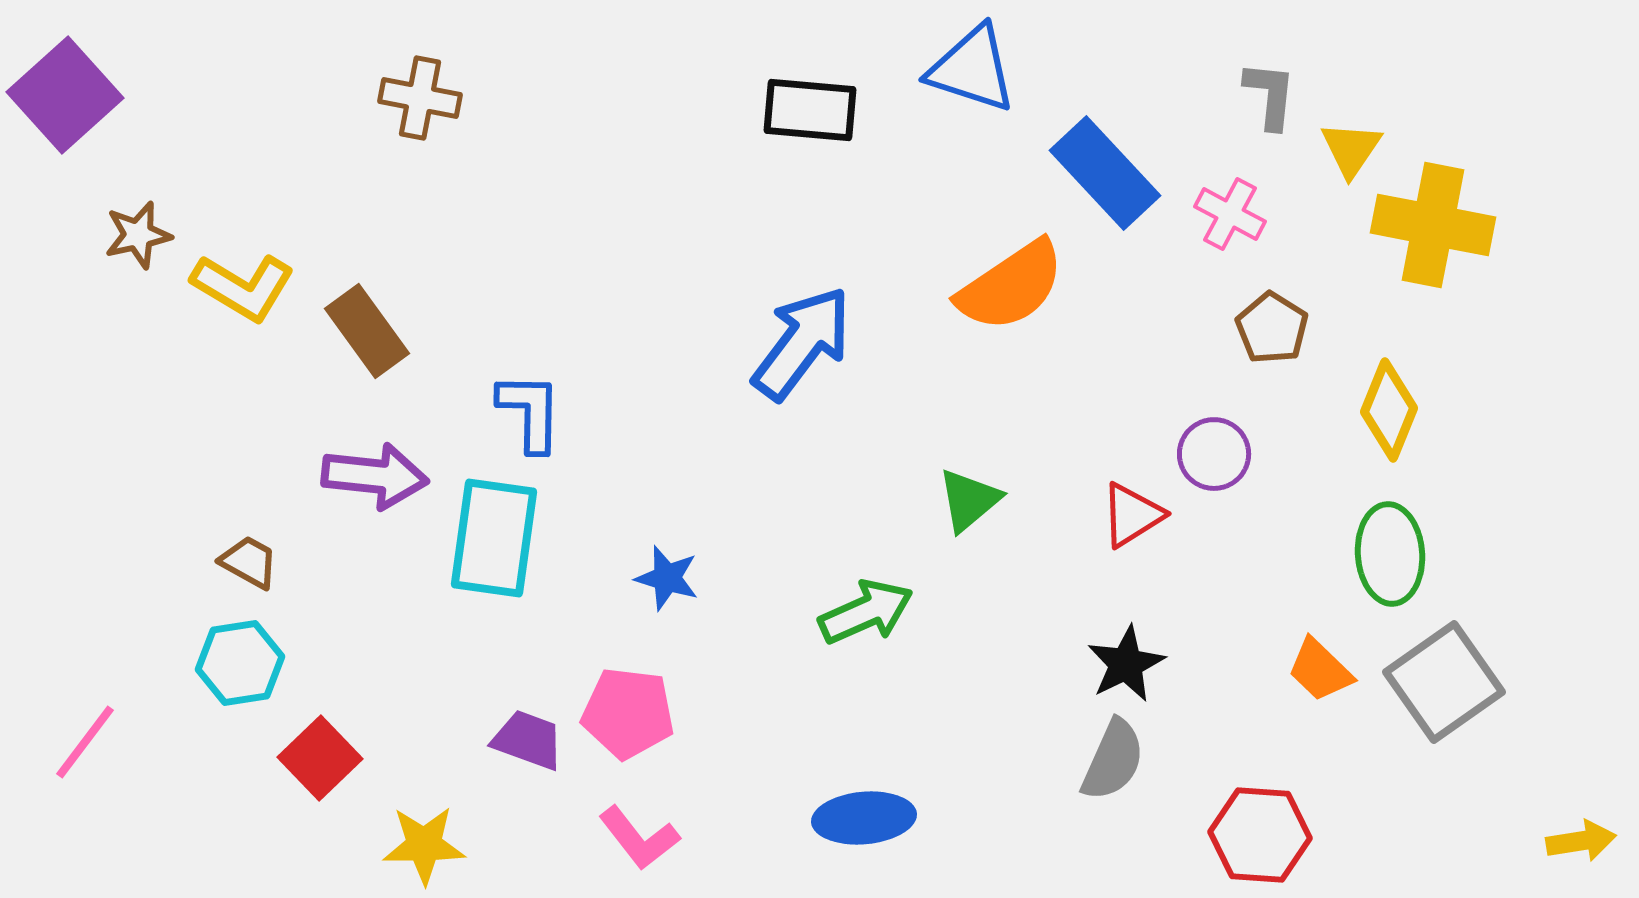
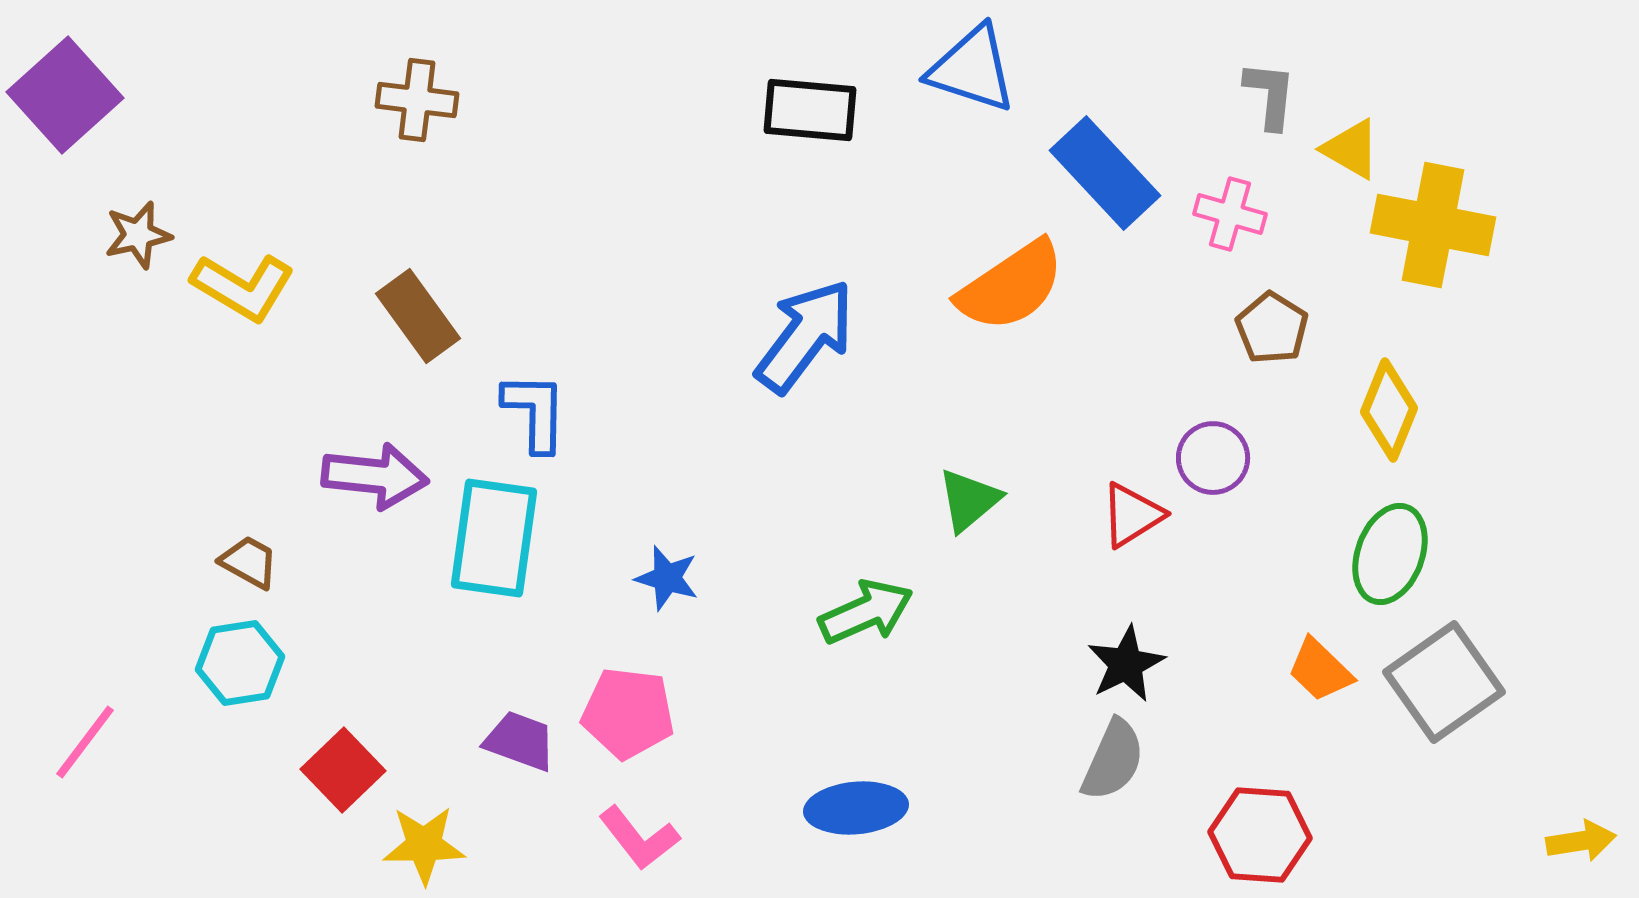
brown cross: moved 3 px left, 2 px down; rotated 4 degrees counterclockwise
yellow triangle: rotated 34 degrees counterclockwise
pink cross: rotated 12 degrees counterclockwise
brown rectangle: moved 51 px right, 15 px up
blue arrow: moved 3 px right, 7 px up
blue L-shape: moved 5 px right
purple circle: moved 1 px left, 4 px down
green ellipse: rotated 24 degrees clockwise
purple trapezoid: moved 8 px left, 1 px down
red square: moved 23 px right, 12 px down
blue ellipse: moved 8 px left, 10 px up
